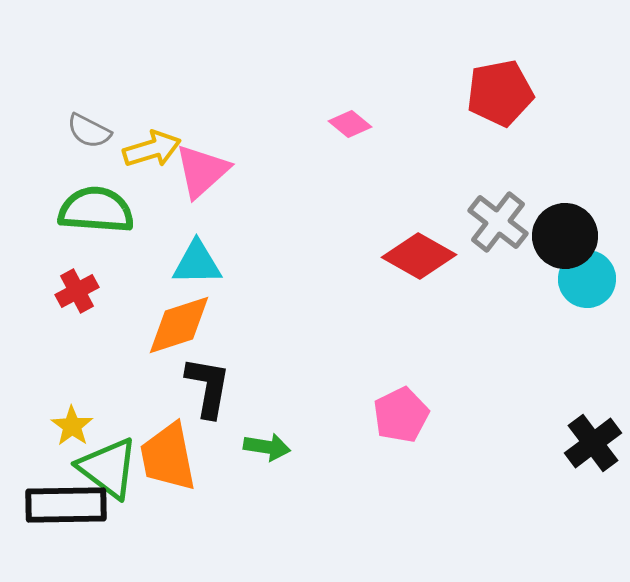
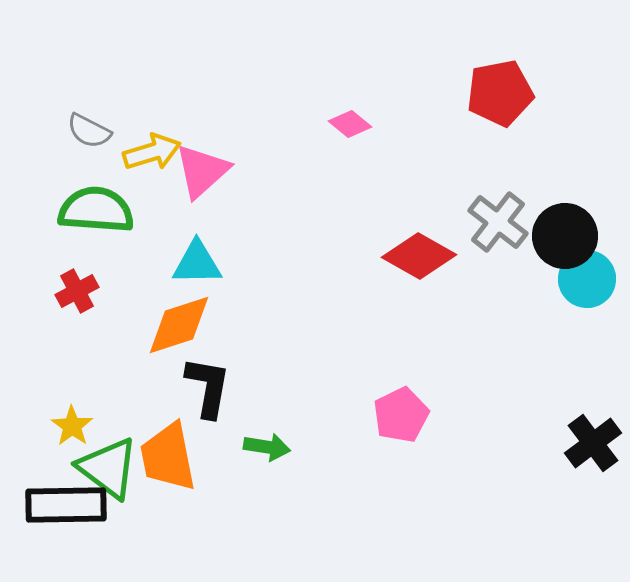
yellow arrow: moved 3 px down
